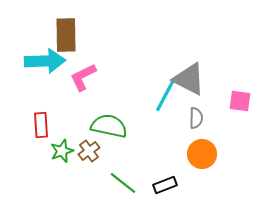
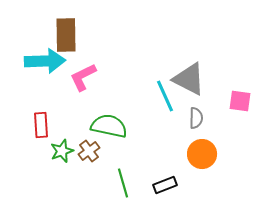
cyan line: rotated 52 degrees counterclockwise
green line: rotated 36 degrees clockwise
